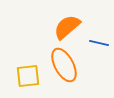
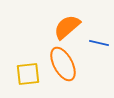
orange ellipse: moved 1 px left, 1 px up
yellow square: moved 2 px up
